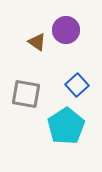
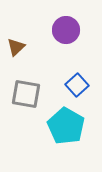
brown triangle: moved 21 px left, 5 px down; rotated 42 degrees clockwise
cyan pentagon: rotated 9 degrees counterclockwise
